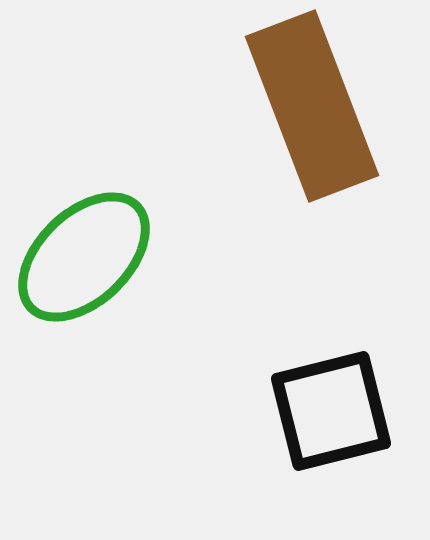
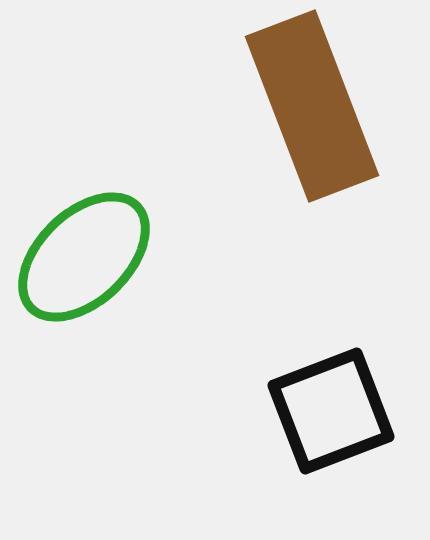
black square: rotated 7 degrees counterclockwise
